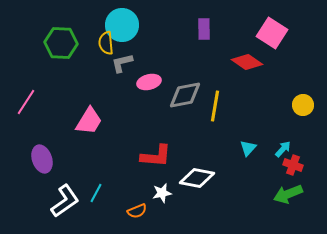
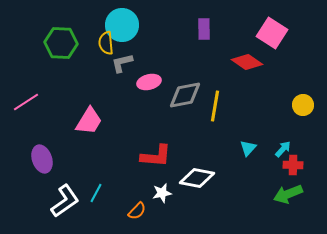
pink line: rotated 24 degrees clockwise
red cross: rotated 18 degrees counterclockwise
orange semicircle: rotated 24 degrees counterclockwise
